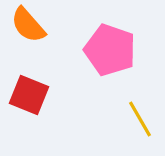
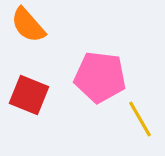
pink pentagon: moved 10 px left, 27 px down; rotated 12 degrees counterclockwise
